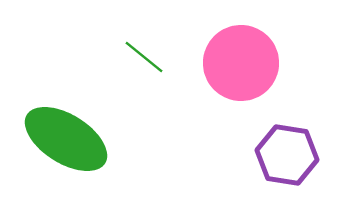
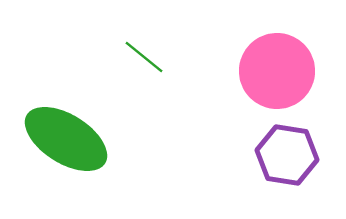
pink circle: moved 36 px right, 8 px down
